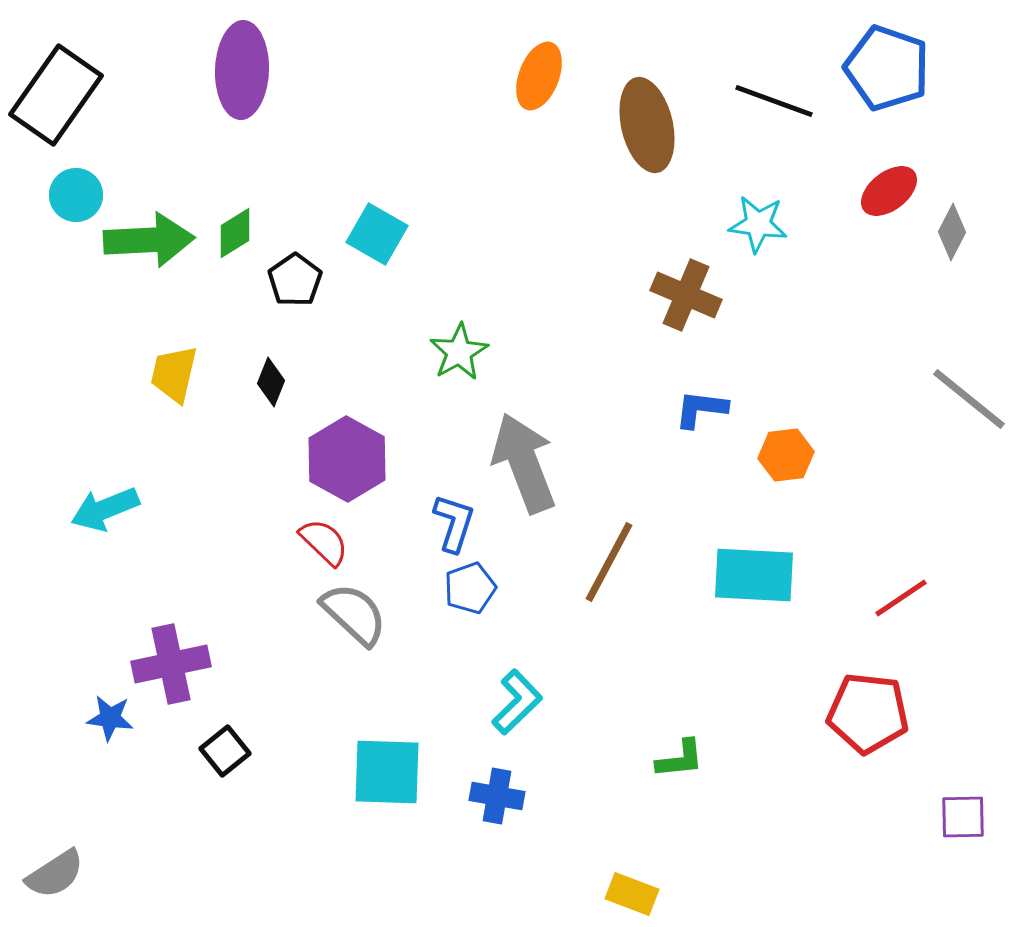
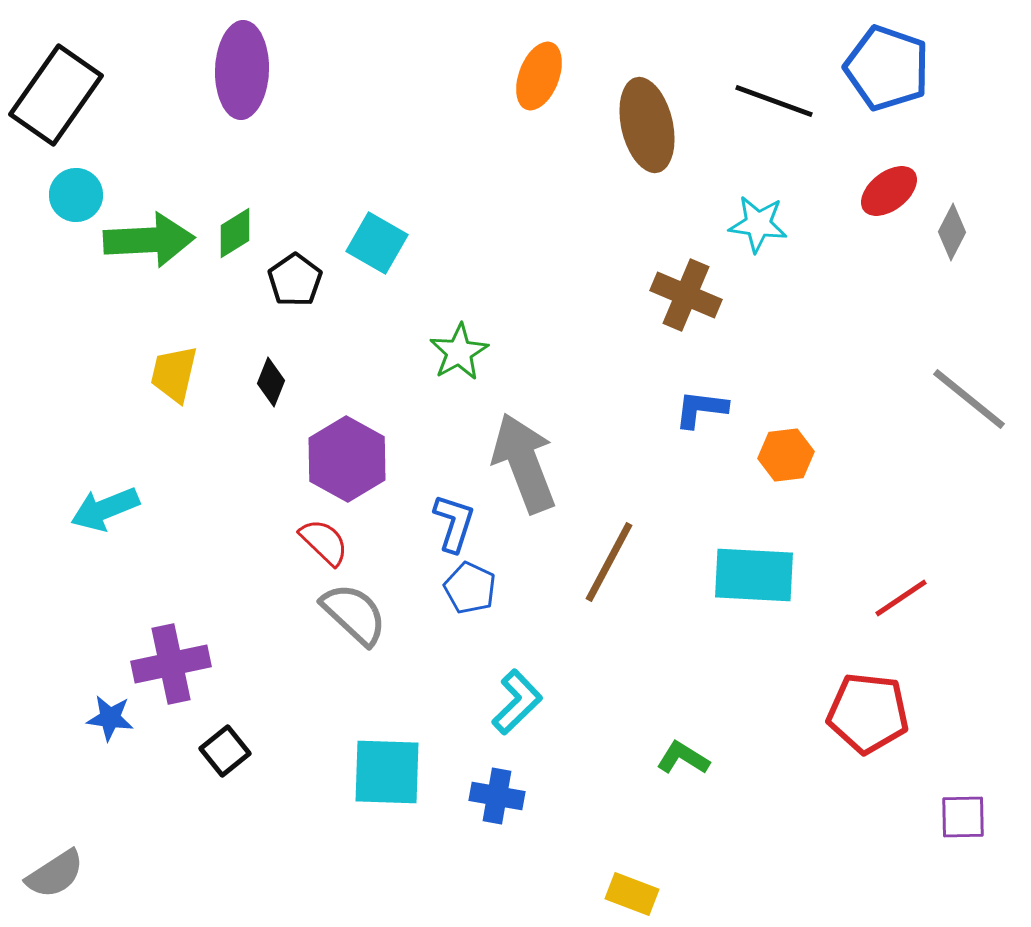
cyan square at (377, 234): moved 9 px down
blue pentagon at (470, 588): rotated 27 degrees counterclockwise
green L-shape at (680, 759): moved 3 px right, 1 px up; rotated 142 degrees counterclockwise
